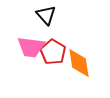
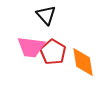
orange diamond: moved 4 px right, 1 px up
